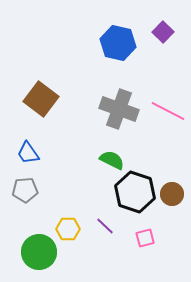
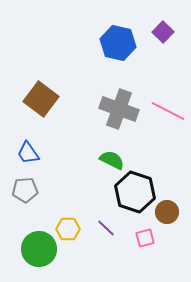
brown circle: moved 5 px left, 18 px down
purple line: moved 1 px right, 2 px down
green circle: moved 3 px up
